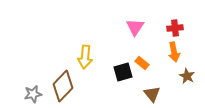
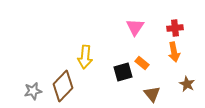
brown star: moved 8 px down
gray star: moved 3 px up
